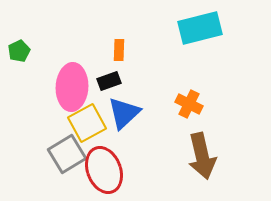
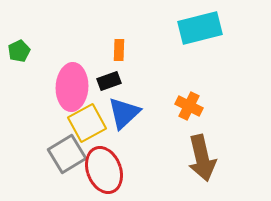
orange cross: moved 2 px down
brown arrow: moved 2 px down
